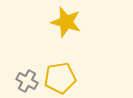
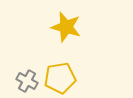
yellow star: moved 5 px down
